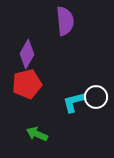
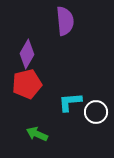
white circle: moved 15 px down
cyan L-shape: moved 4 px left; rotated 10 degrees clockwise
